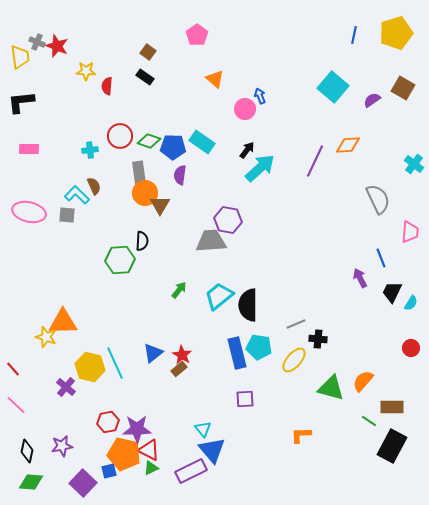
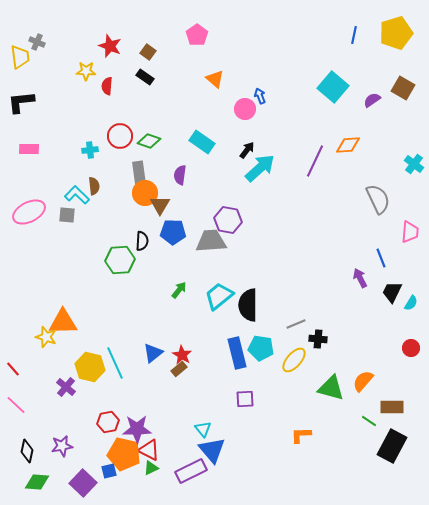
red star at (57, 46): moved 53 px right
blue pentagon at (173, 147): moved 85 px down
brown semicircle at (94, 186): rotated 18 degrees clockwise
pink ellipse at (29, 212): rotated 40 degrees counterclockwise
cyan pentagon at (259, 347): moved 2 px right, 1 px down
green diamond at (31, 482): moved 6 px right
